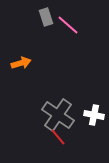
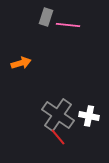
gray rectangle: rotated 36 degrees clockwise
pink line: rotated 35 degrees counterclockwise
white cross: moved 5 px left, 1 px down
